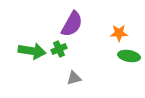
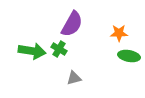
green cross: rotated 35 degrees counterclockwise
